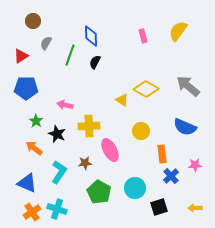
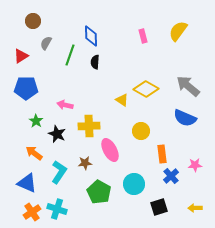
black semicircle: rotated 24 degrees counterclockwise
blue semicircle: moved 9 px up
orange arrow: moved 5 px down
cyan circle: moved 1 px left, 4 px up
